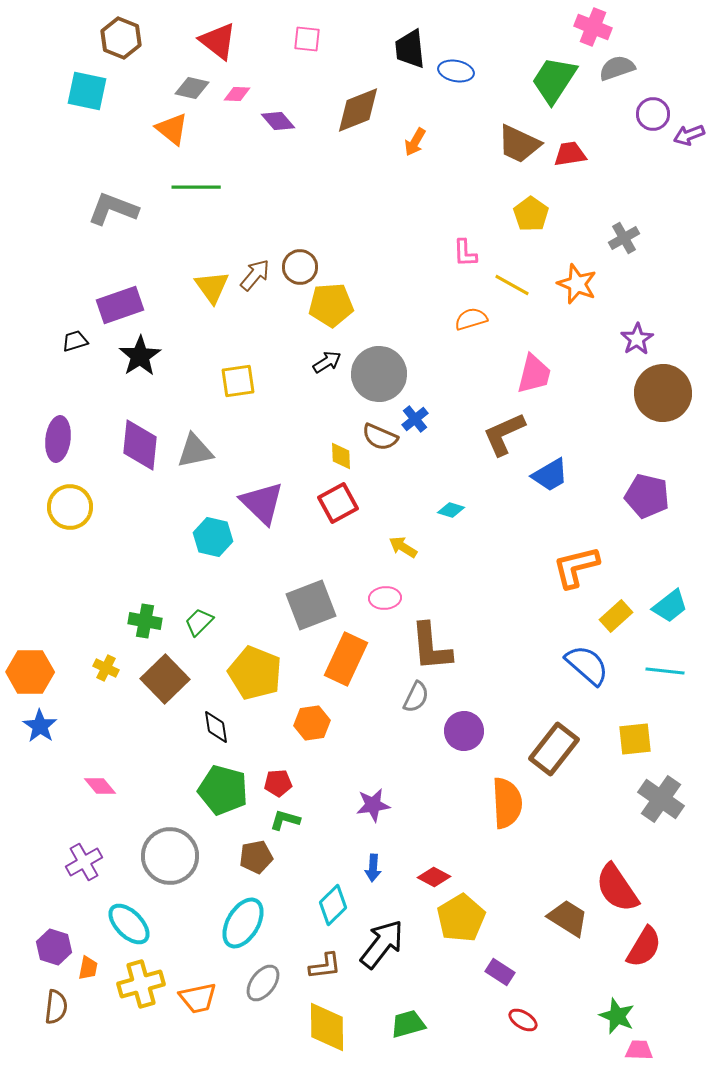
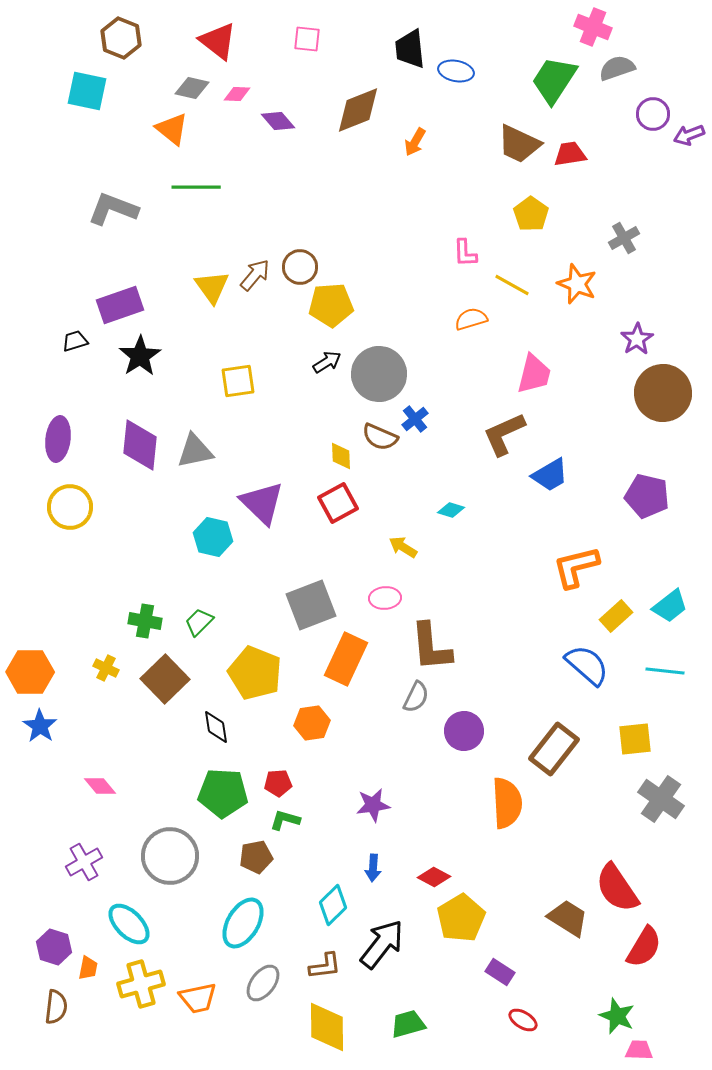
green pentagon at (223, 790): moved 3 px down; rotated 12 degrees counterclockwise
